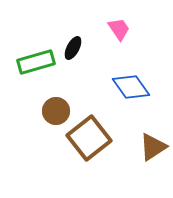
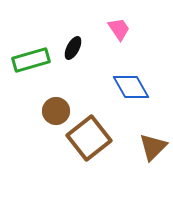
green rectangle: moved 5 px left, 2 px up
blue diamond: rotated 6 degrees clockwise
brown triangle: rotated 12 degrees counterclockwise
